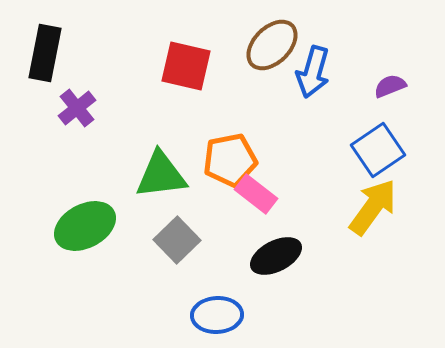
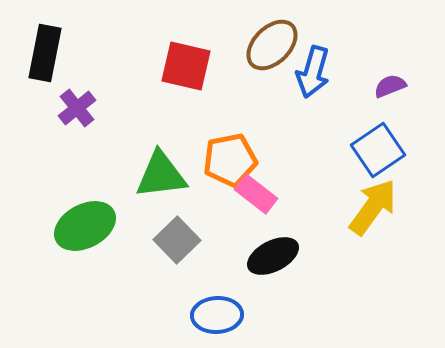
black ellipse: moved 3 px left
